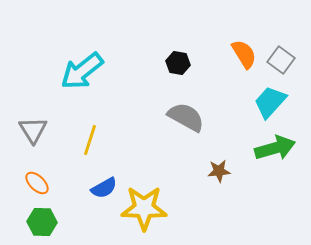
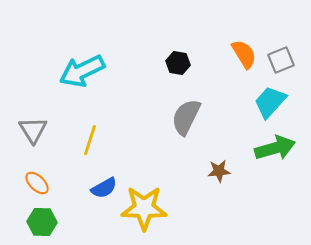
gray square: rotated 32 degrees clockwise
cyan arrow: rotated 12 degrees clockwise
gray semicircle: rotated 93 degrees counterclockwise
